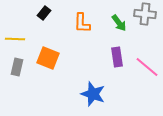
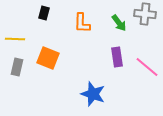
black rectangle: rotated 24 degrees counterclockwise
